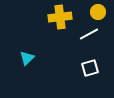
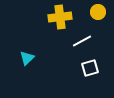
white line: moved 7 px left, 7 px down
